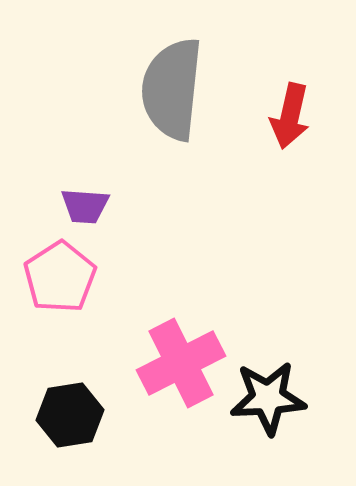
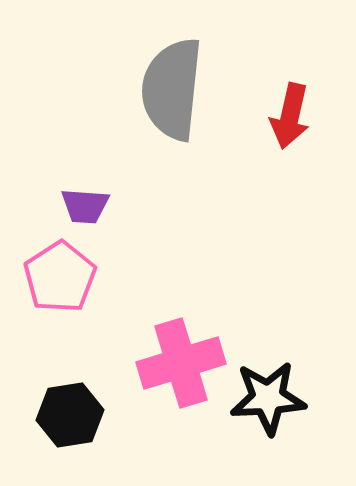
pink cross: rotated 10 degrees clockwise
